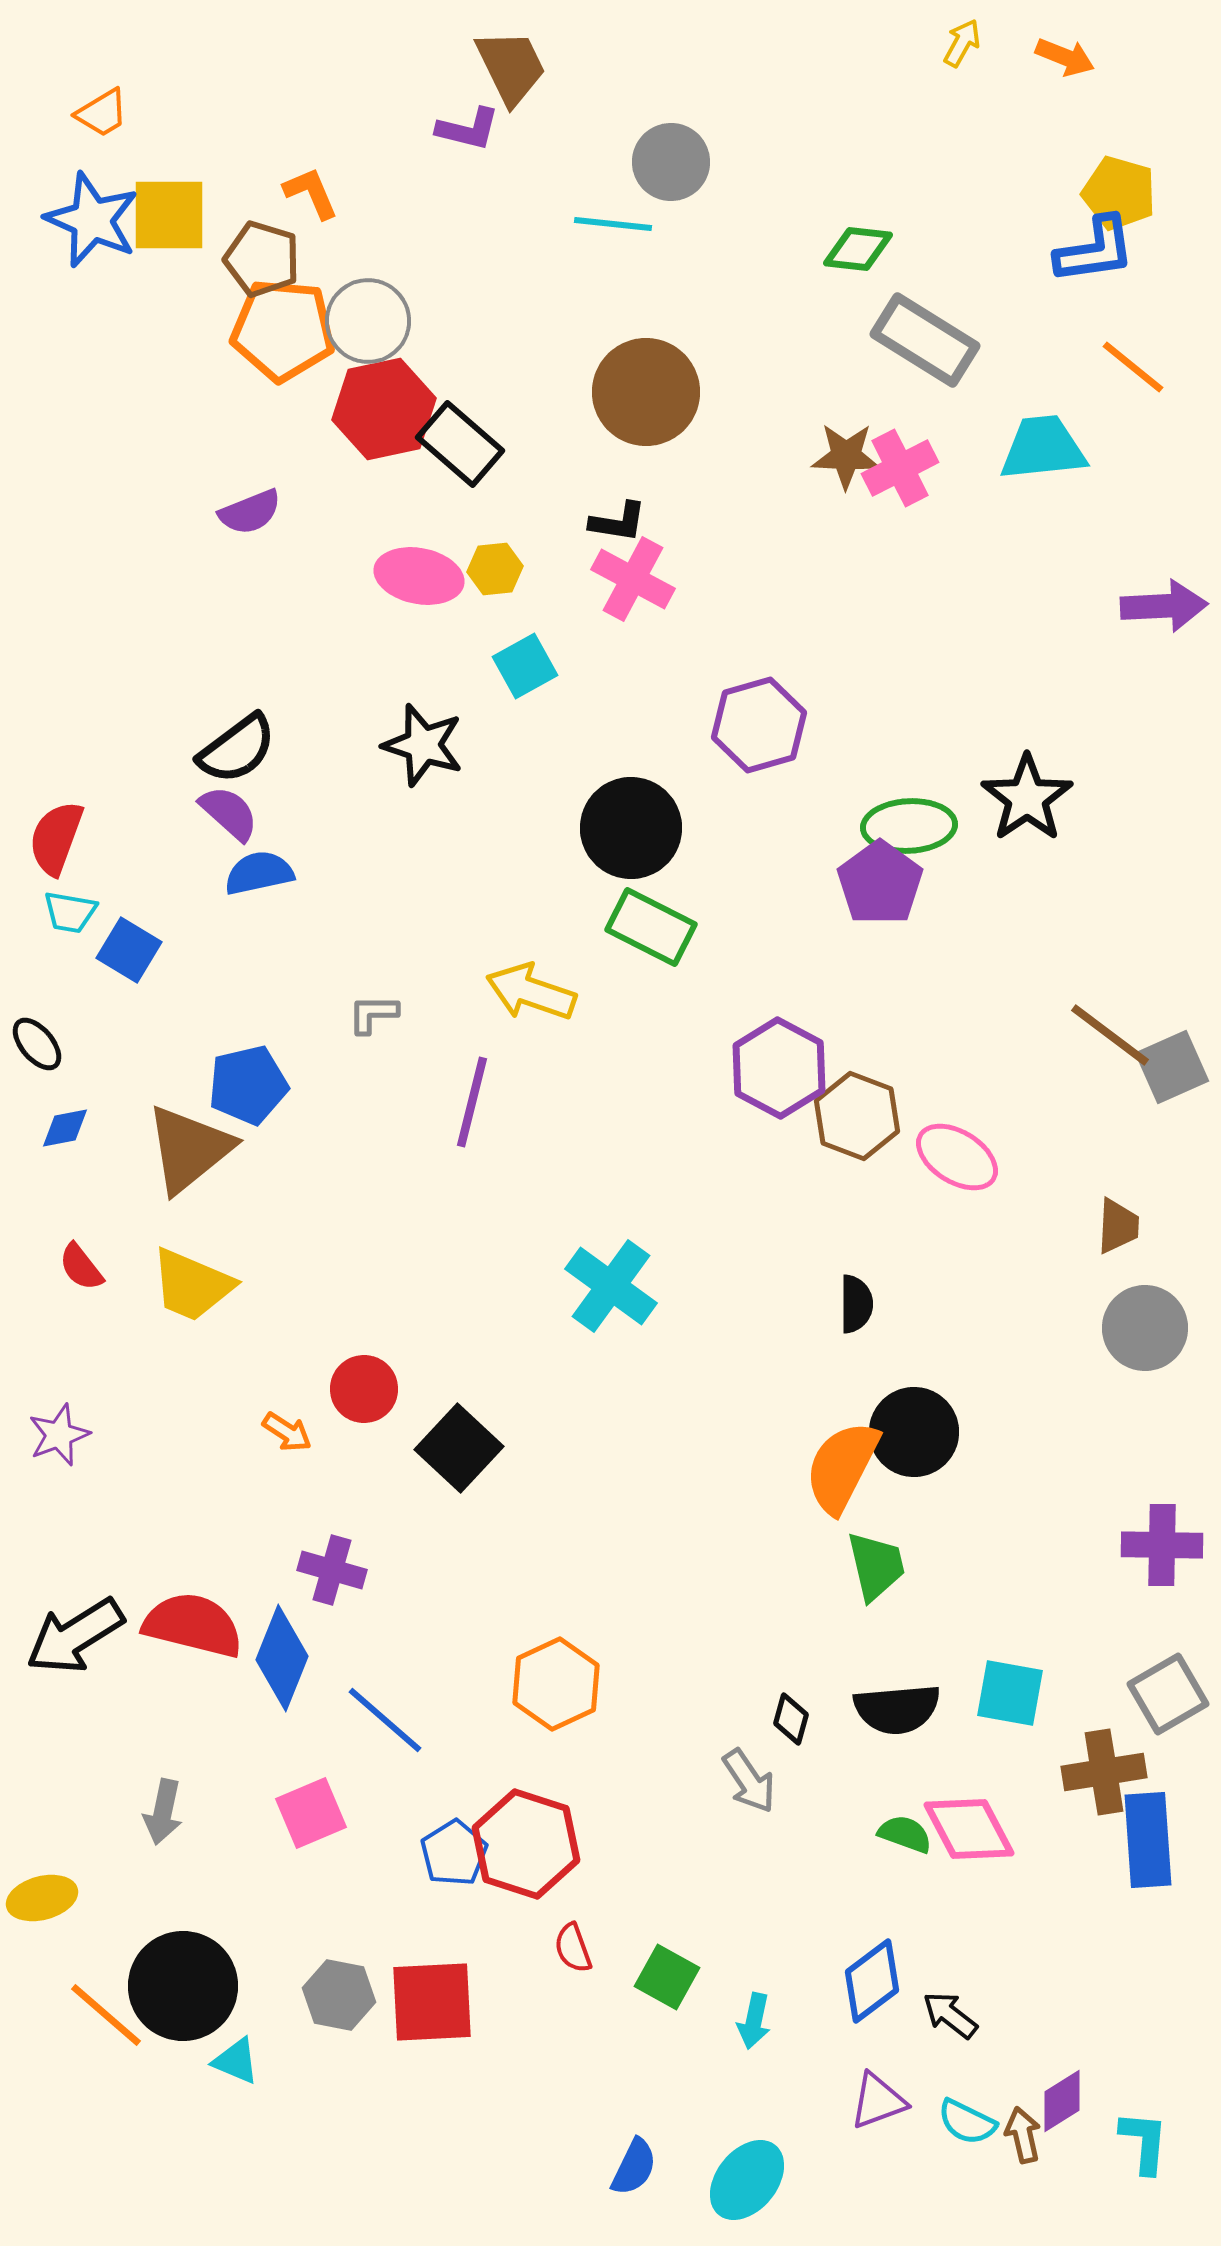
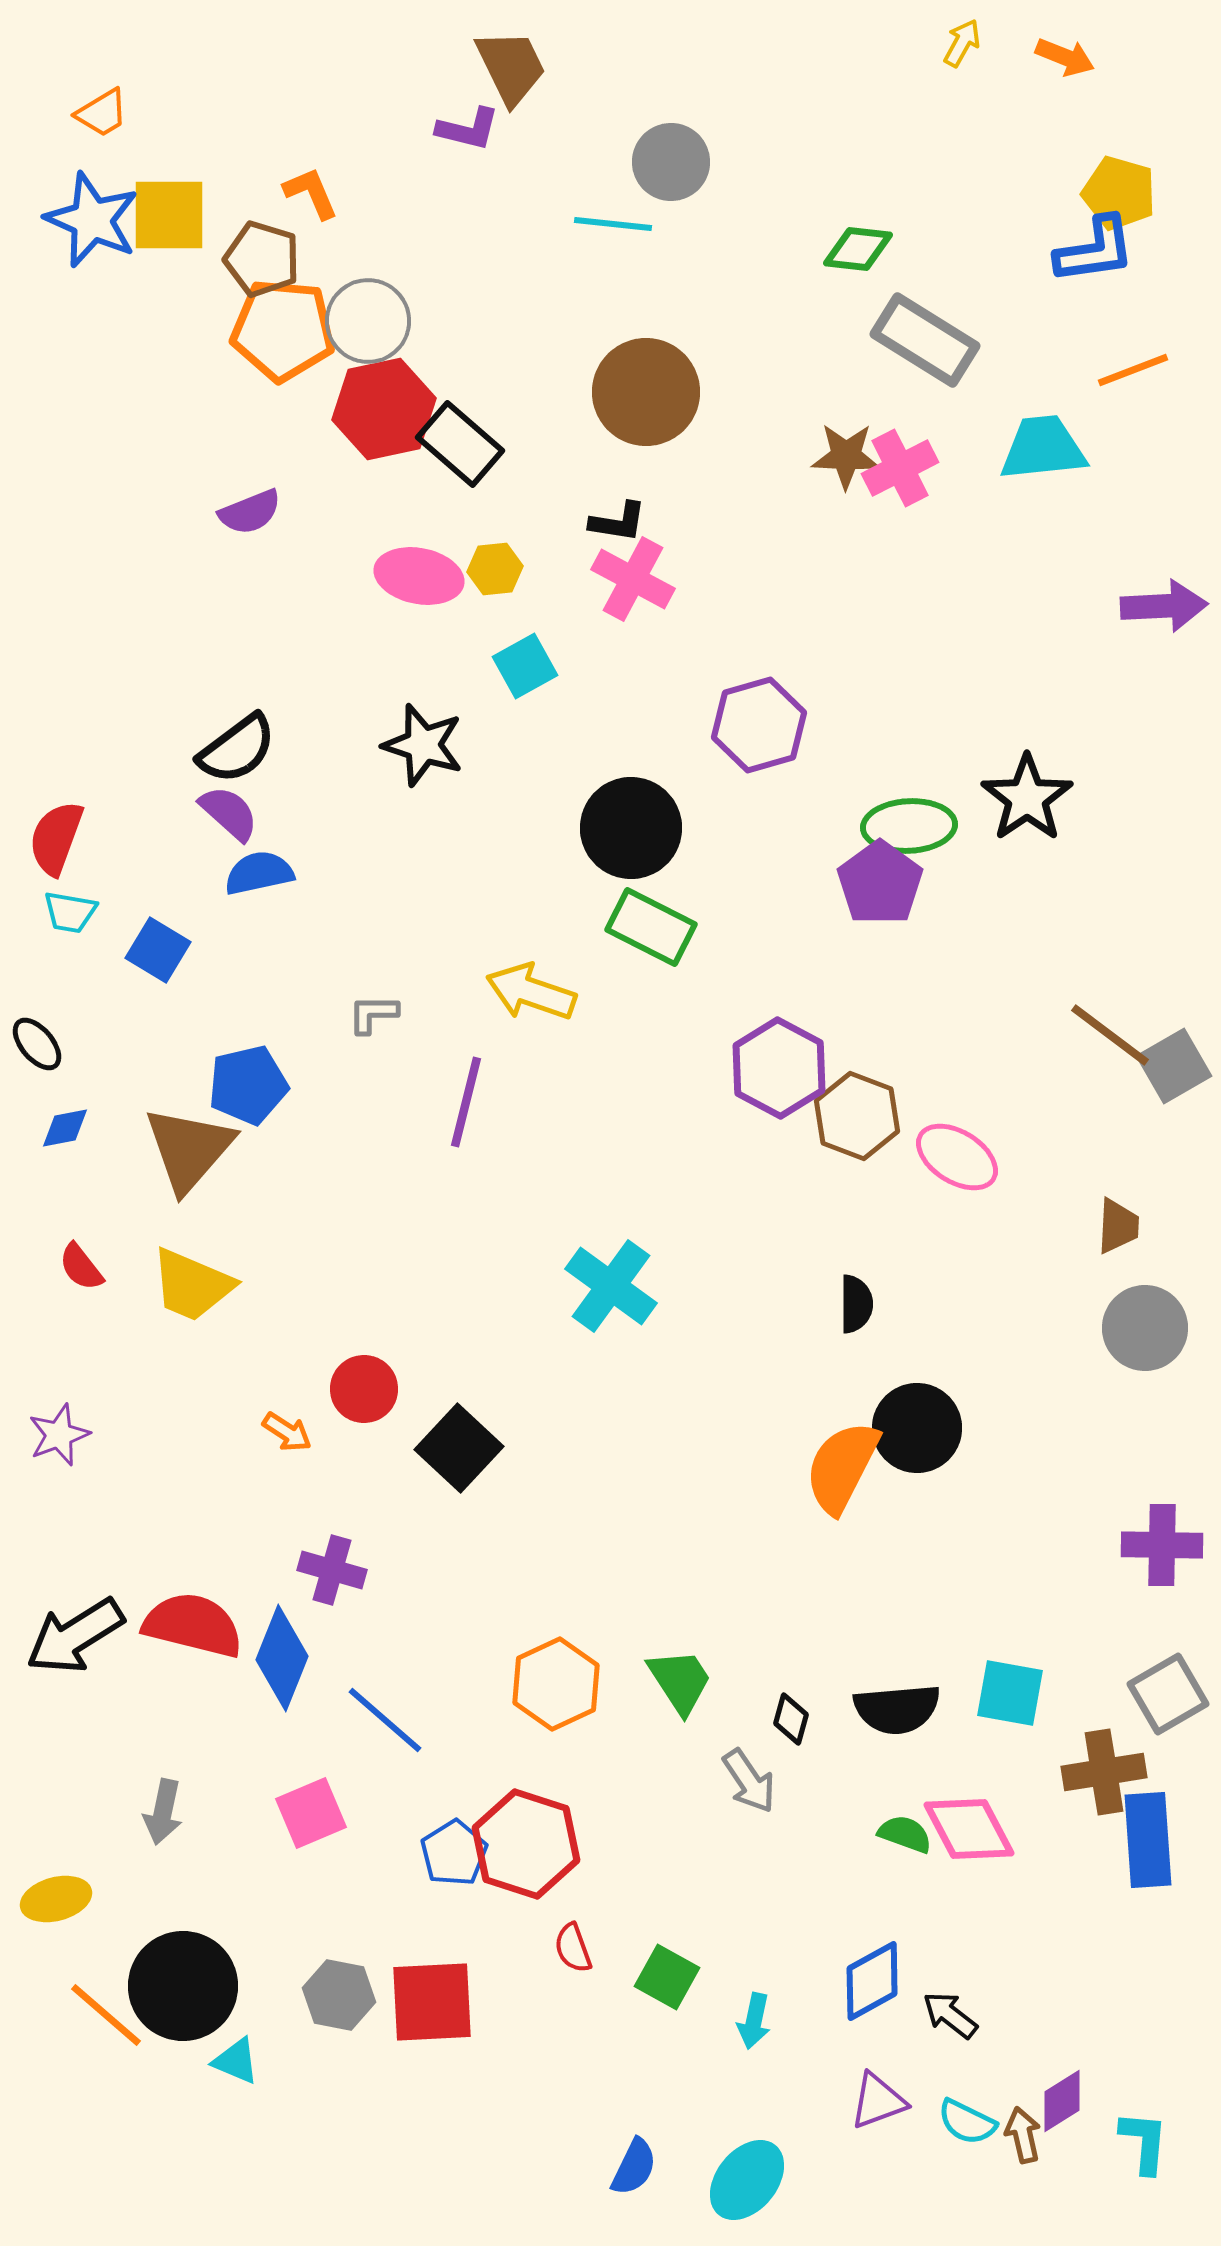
orange line at (1133, 367): moved 3 px down; rotated 60 degrees counterclockwise
blue square at (129, 950): moved 29 px right
gray square at (1172, 1067): moved 2 px right, 1 px up; rotated 6 degrees counterclockwise
purple line at (472, 1102): moved 6 px left
brown triangle at (189, 1149): rotated 10 degrees counterclockwise
black circle at (914, 1432): moved 3 px right, 4 px up
green trapezoid at (876, 1566): moved 196 px left, 115 px down; rotated 20 degrees counterclockwise
yellow ellipse at (42, 1898): moved 14 px right, 1 px down
blue diamond at (872, 1981): rotated 8 degrees clockwise
